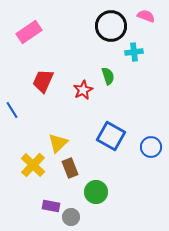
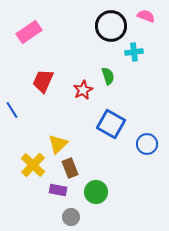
blue square: moved 12 px up
yellow triangle: moved 1 px down
blue circle: moved 4 px left, 3 px up
purple rectangle: moved 7 px right, 16 px up
